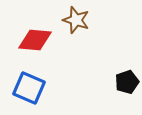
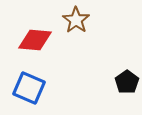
brown star: rotated 16 degrees clockwise
black pentagon: rotated 15 degrees counterclockwise
